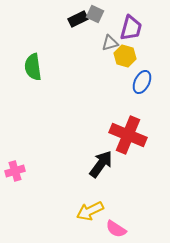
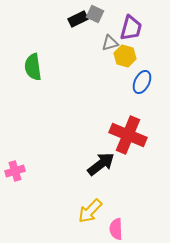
black arrow: rotated 16 degrees clockwise
yellow arrow: rotated 20 degrees counterclockwise
pink semicircle: rotated 55 degrees clockwise
